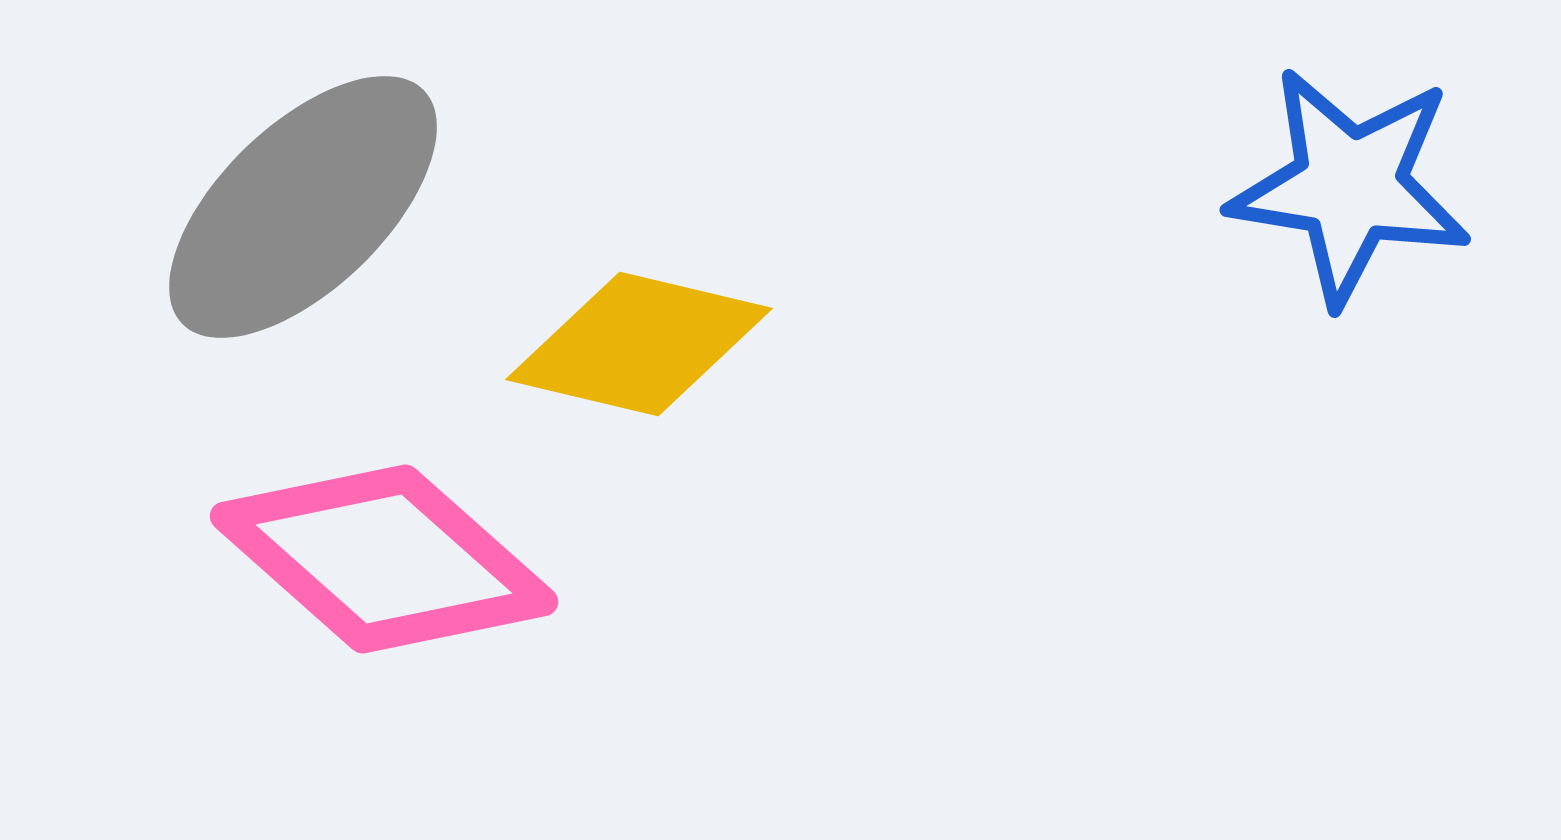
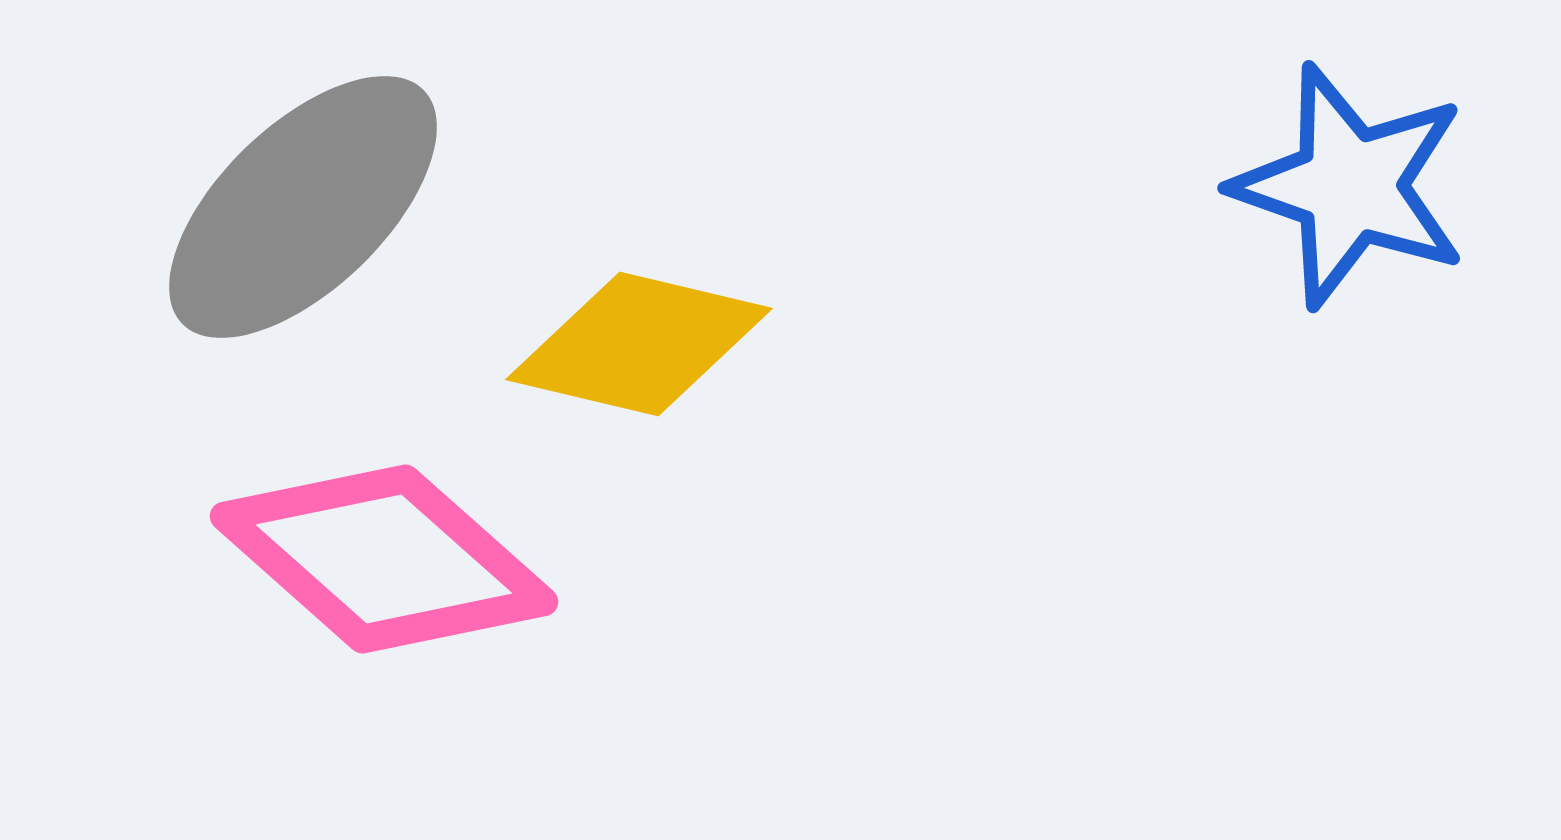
blue star: rotated 10 degrees clockwise
